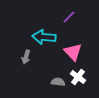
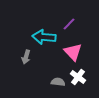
purple line: moved 7 px down
